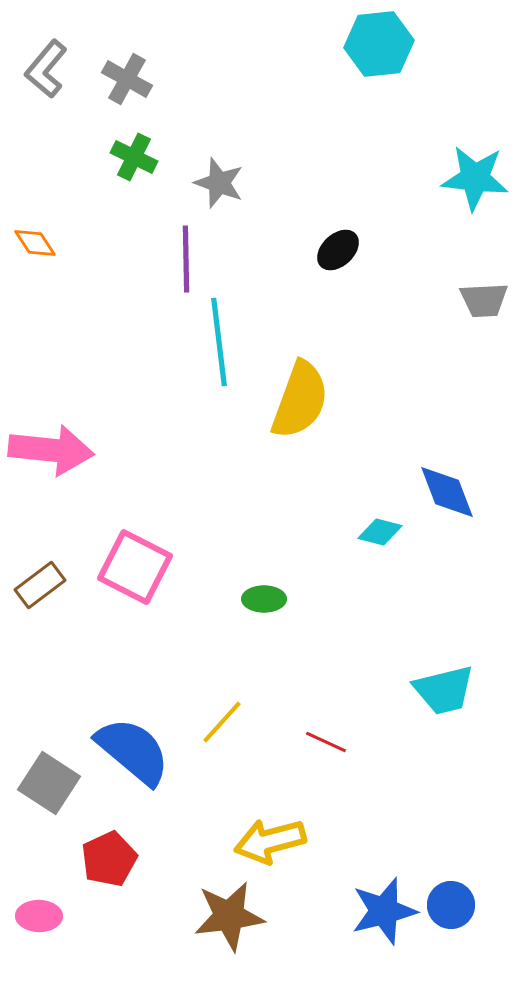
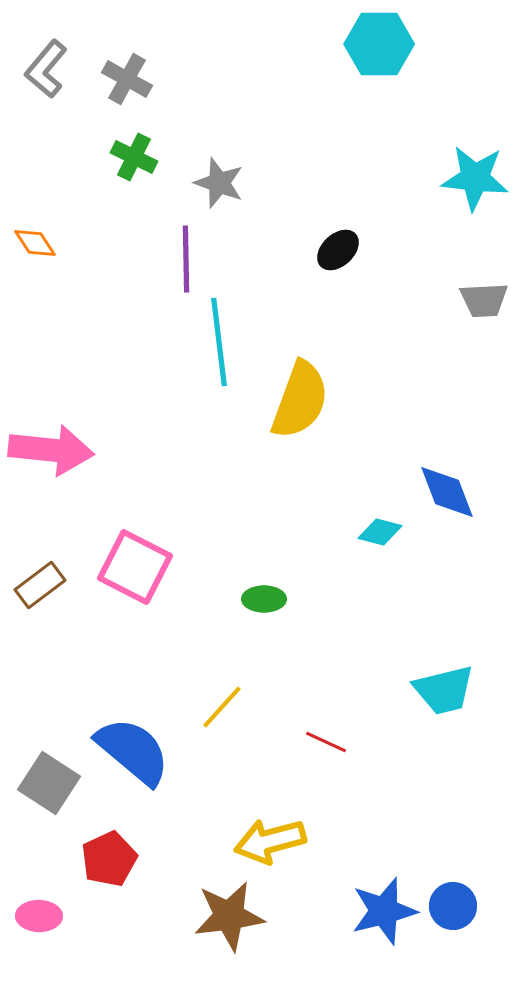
cyan hexagon: rotated 6 degrees clockwise
yellow line: moved 15 px up
blue circle: moved 2 px right, 1 px down
